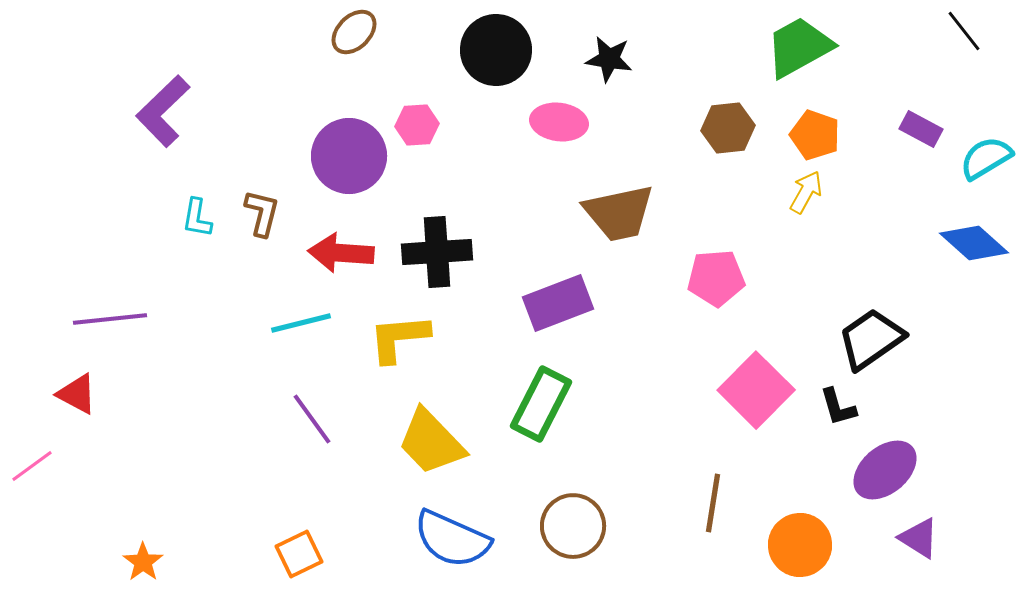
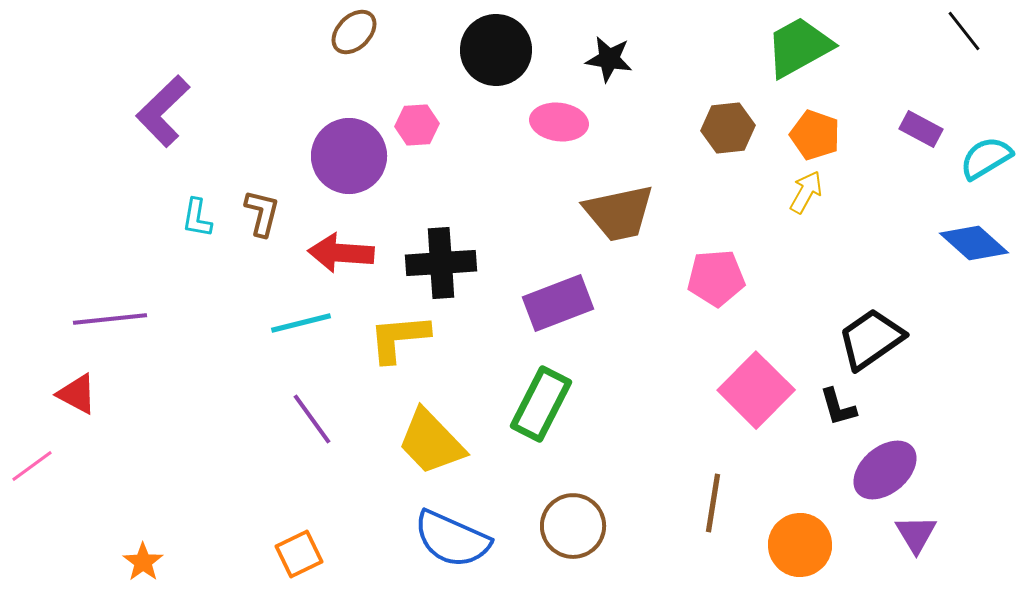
black cross at (437, 252): moved 4 px right, 11 px down
purple triangle at (919, 538): moved 3 px left, 4 px up; rotated 27 degrees clockwise
